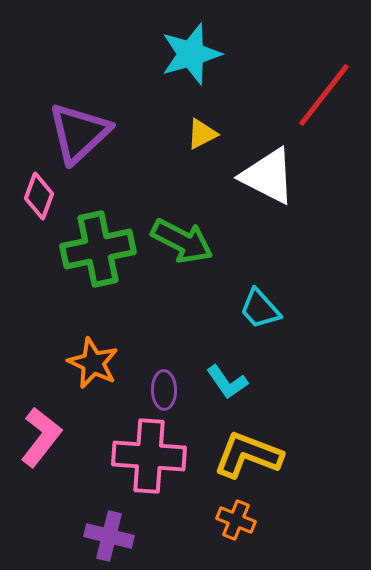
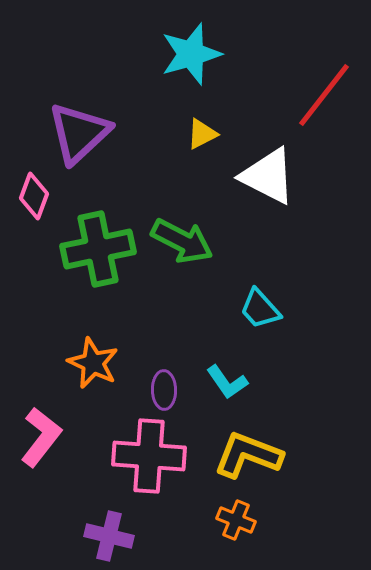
pink diamond: moved 5 px left
